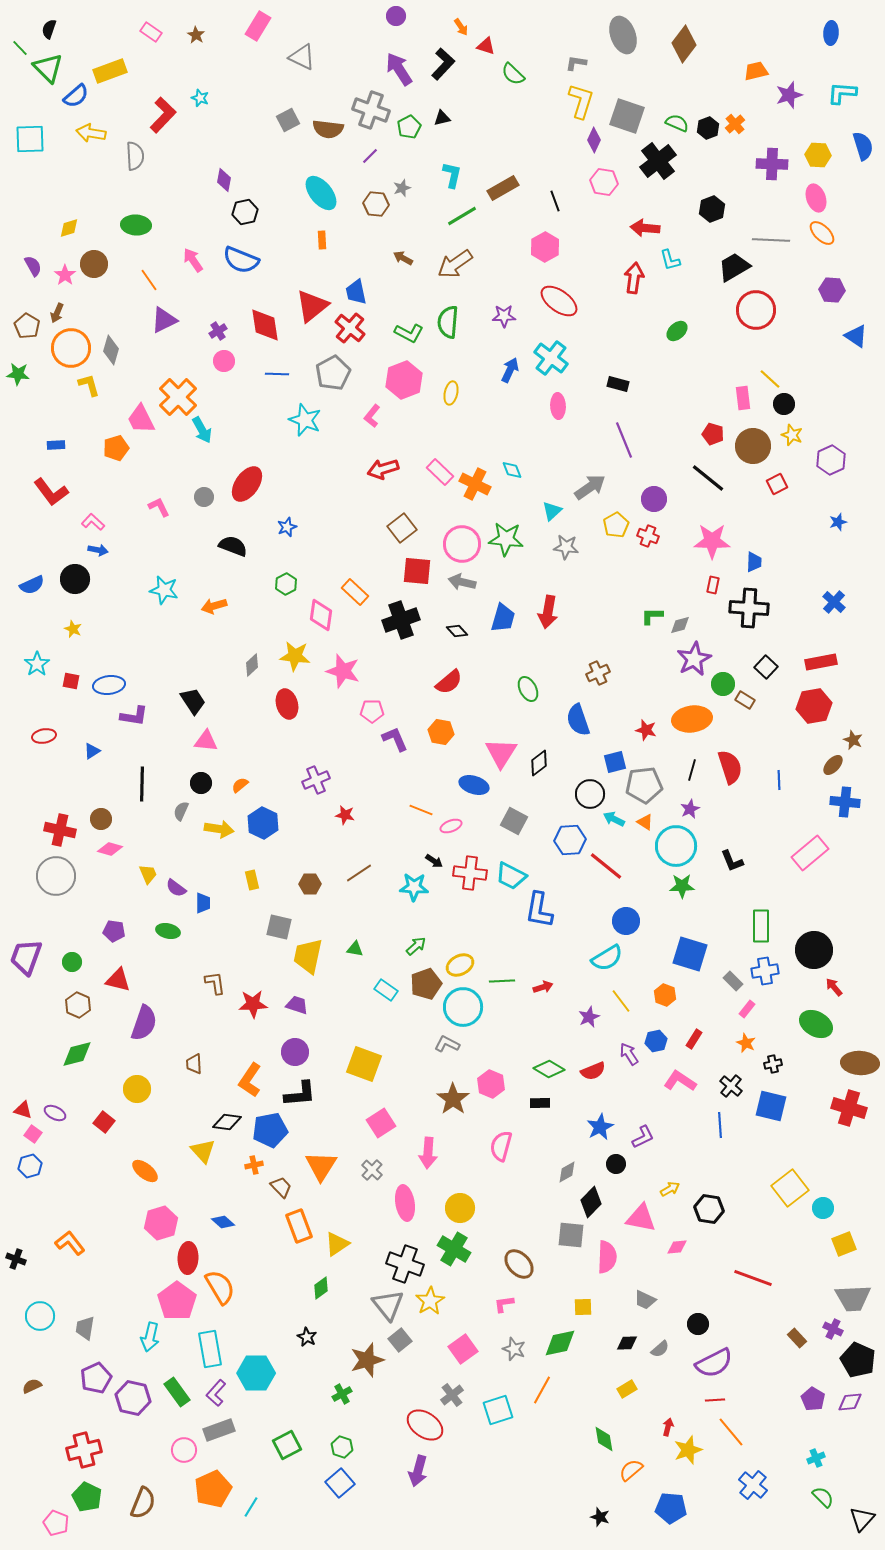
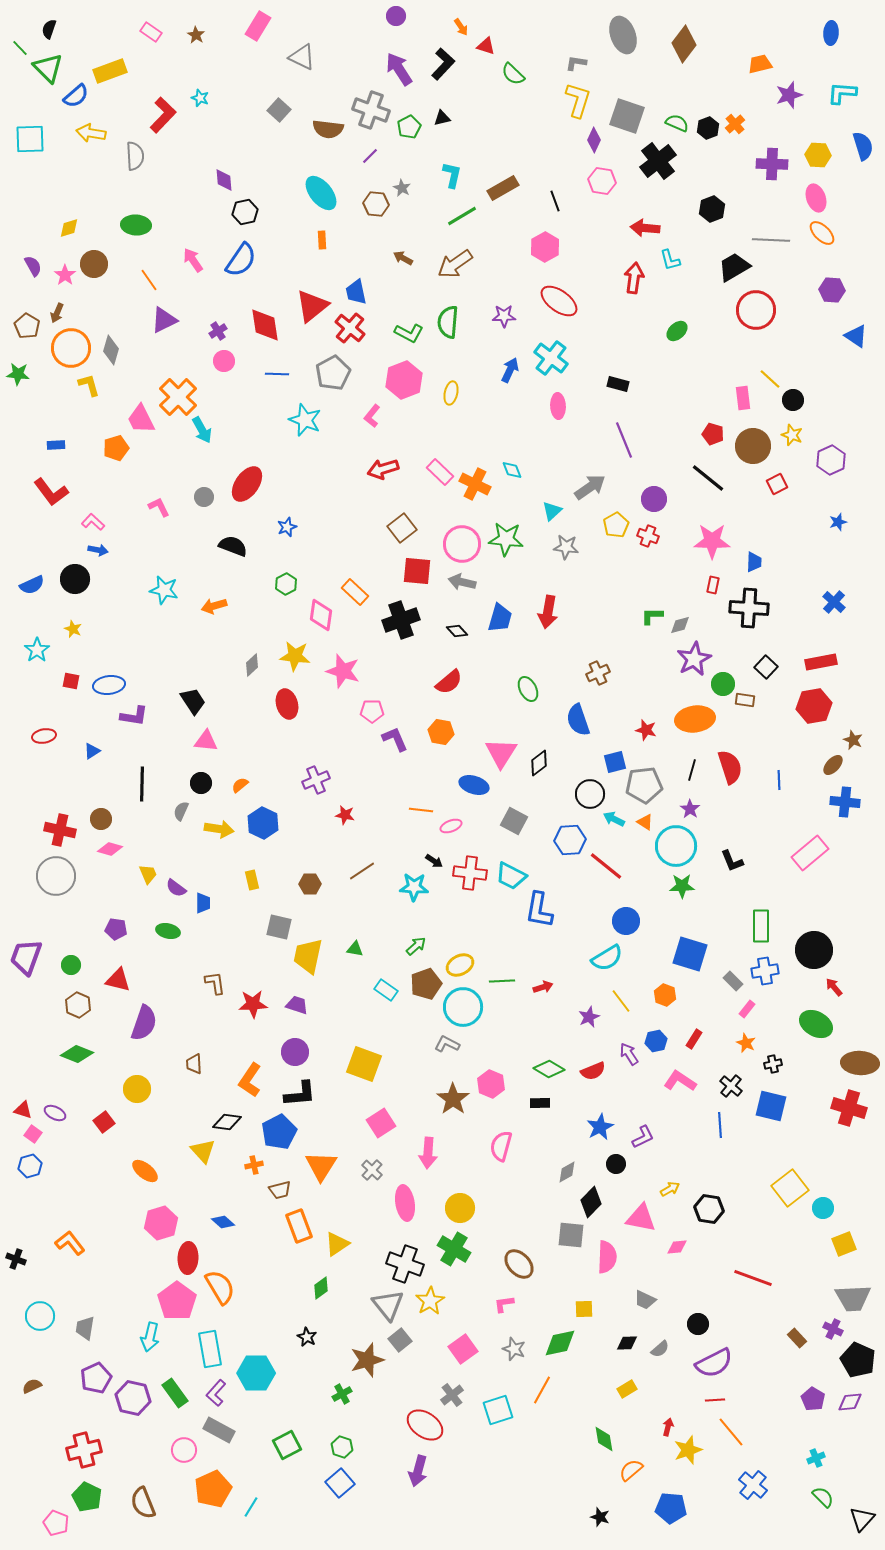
orange trapezoid at (756, 71): moved 4 px right, 7 px up
yellow L-shape at (581, 101): moved 3 px left, 1 px up
gray square at (288, 120): moved 9 px left, 10 px up; rotated 20 degrees counterclockwise
purple diamond at (224, 180): rotated 15 degrees counterclockwise
pink hexagon at (604, 182): moved 2 px left, 1 px up
gray star at (402, 188): rotated 24 degrees counterclockwise
blue semicircle at (241, 260): rotated 78 degrees counterclockwise
black circle at (784, 404): moved 9 px right, 4 px up
blue trapezoid at (503, 618): moved 3 px left
cyan star at (37, 664): moved 14 px up
brown rectangle at (745, 700): rotated 24 degrees counterclockwise
orange ellipse at (692, 719): moved 3 px right
purple star at (690, 809): rotated 12 degrees counterclockwise
orange line at (421, 810): rotated 15 degrees counterclockwise
brown line at (359, 873): moved 3 px right, 2 px up
purple pentagon at (114, 931): moved 2 px right, 2 px up
green circle at (72, 962): moved 1 px left, 3 px down
green diamond at (77, 1054): rotated 36 degrees clockwise
red square at (104, 1122): rotated 15 degrees clockwise
blue pentagon at (270, 1130): moved 9 px right, 2 px down; rotated 16 degrees counterclockwise
brown trapezoid at (281, 1187): moved 1 px left, 3 px down; rotated 120 degrees clockwise
yellow square at (583, 1307): moved 1 px right, 2 px down
green rectangle at (177, 1392): moved 2 px left, 1 px down
gray rectangle at (219, 1430): rotated 48 degrees clockwise
brown semicircle at (143, 1503): rotated 136 degrees clockwise
